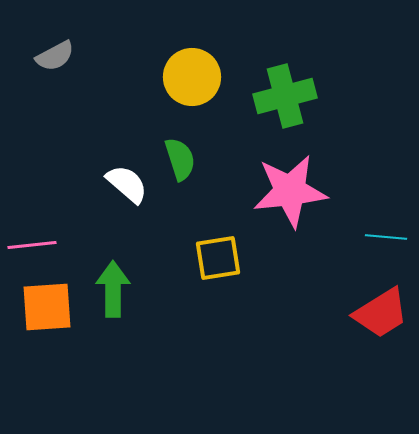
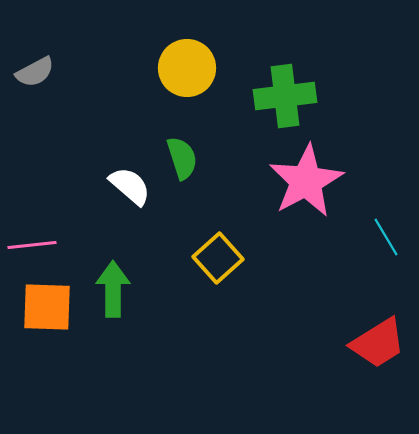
gray semicircle: moved 20 px left, 16 px down
yellow circle: moved 5 px left, 9 px up
green cross: rotated 8 degrees clockwise
green semicircle: moved 2 px right, 1 px up
white semicircle: moved 3 px right, 2 px down
pink star: moved 16 px right, 10 px up; rotated 22 degrees counterclockwise
cyan line: rotated 54 degrees clockwise
yellow square: rotated 33 degrees counterclockwise
orange square: rotated 6 degrees clockwise
red trapezoid: moved 3 px left, 30 px down
